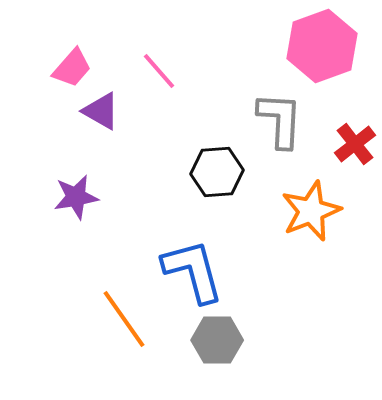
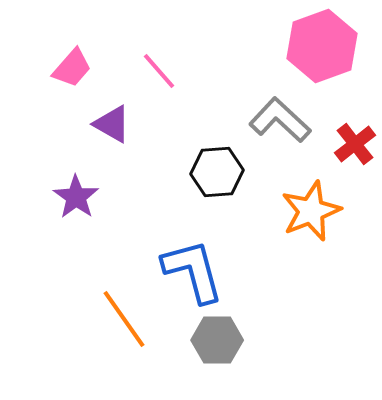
purple triangle: moved 11 px right, 13 px down
gray L-shape: rotated 50 degrees counterclockwise
purple star: rotated 27 degrees counterclockwise
